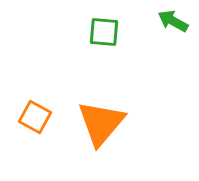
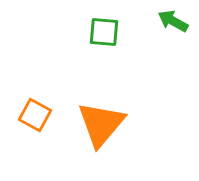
orange square: moved 2 px up
orange triangle: moved 1 px down
